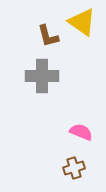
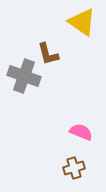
brown L-shape: moved 18 px down
gray cross: moved 18 px left; rotated 20 degrees clockwise
